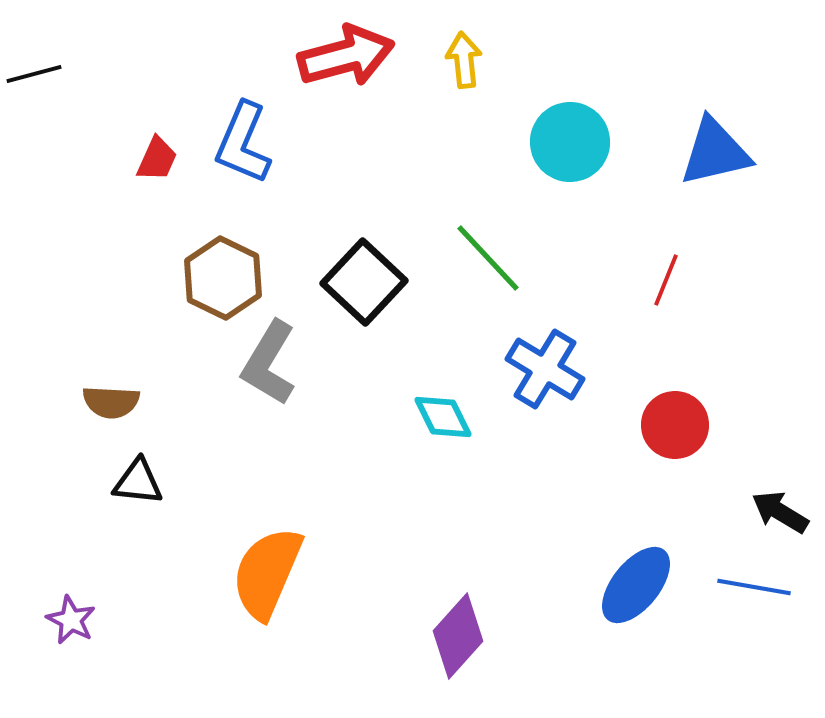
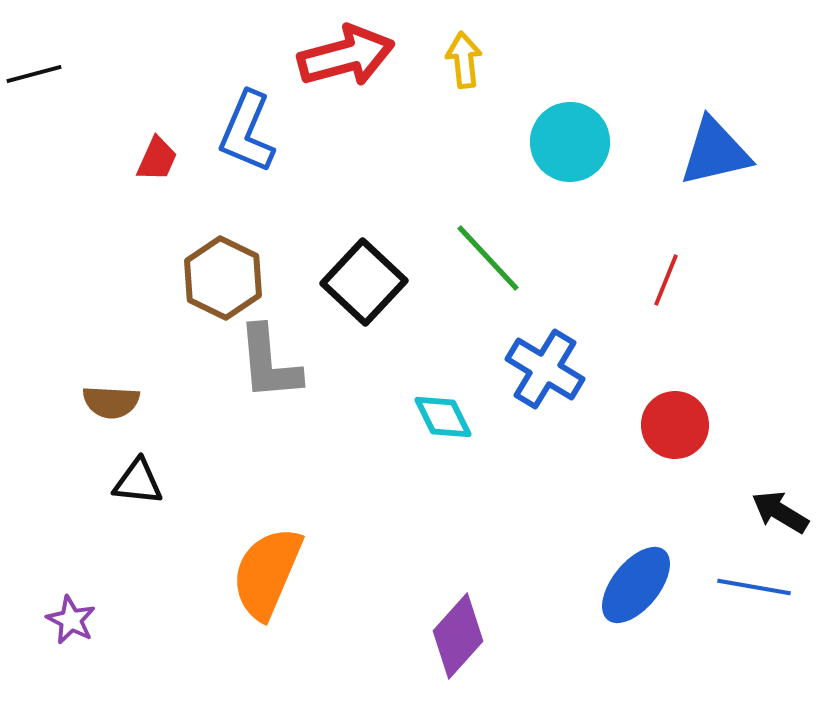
blue L-shape: moved 4 px right, 11 px up
gray L-shape: rotated 36 degrees counterclockwise
